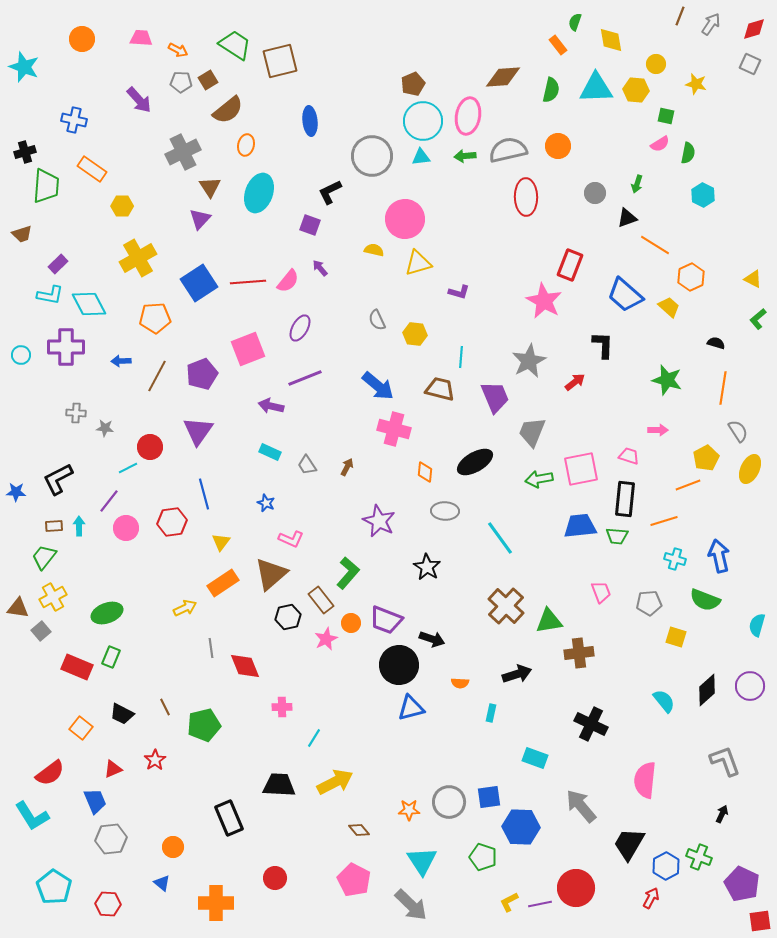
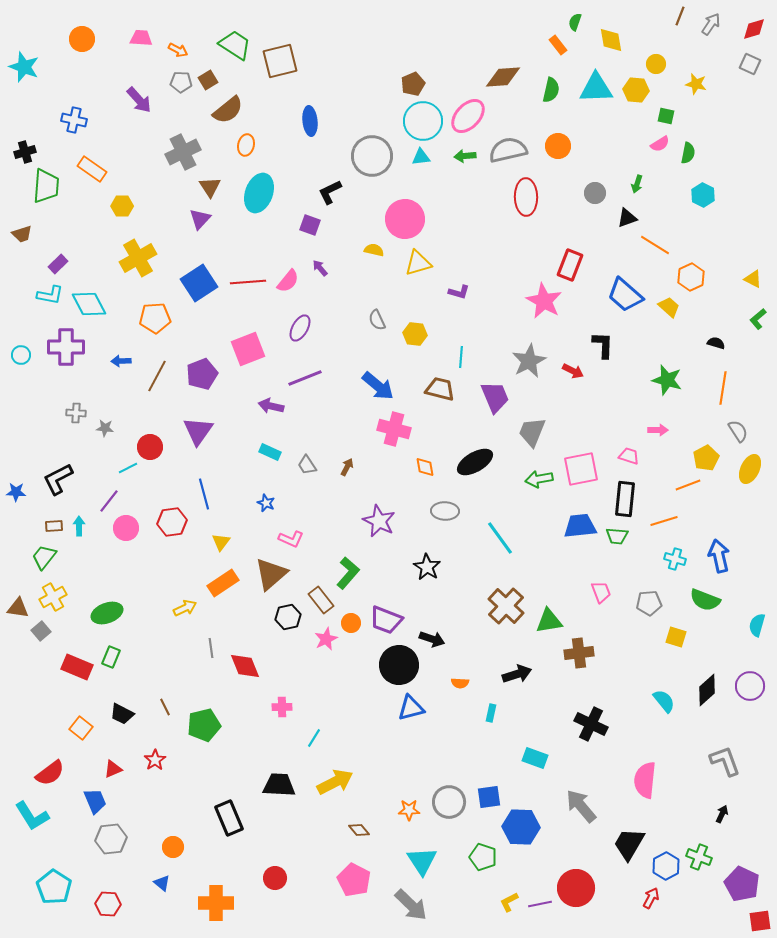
pink ellipse at (468, 116): rotated 33 degrees clockwise
red arrow at (575, 382): moved 2 px left, 11 px up; rotated 65 degrees clockwise
orange diamond at (425, 472): moved 5 px up; rotated 15 degrees counterclockwise
